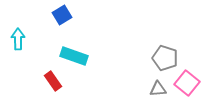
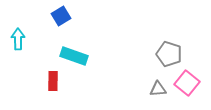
blue square: moved 1 px left, 1 px down
gray pentagon: moved 4 px right, 4 px up
red rectangle: rotated 36 degrees clockwise
